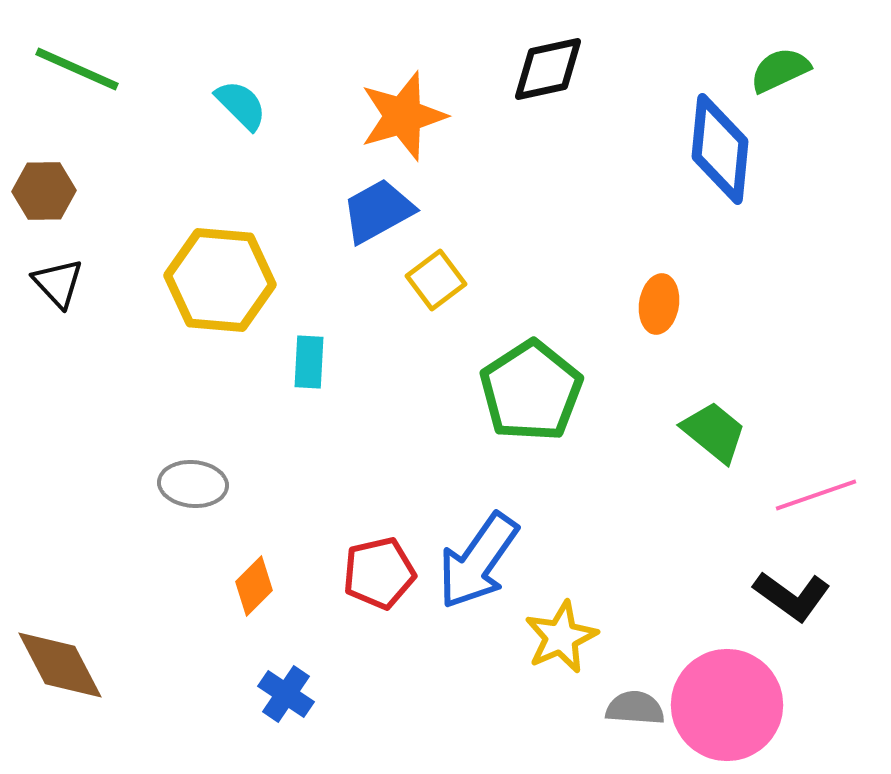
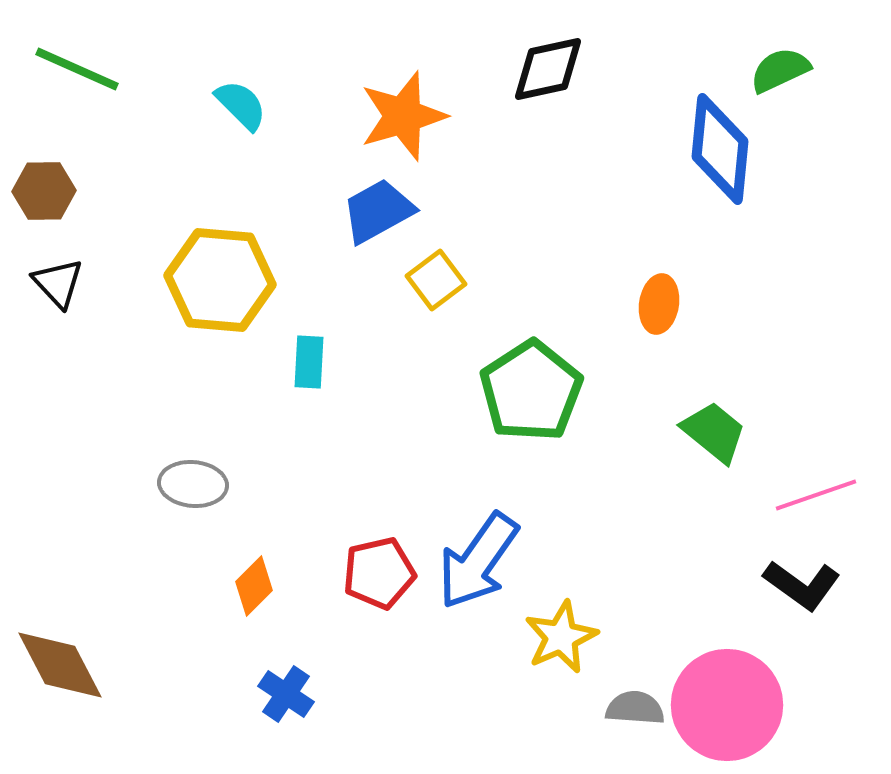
black L-shape: moved 10 px right, 11 px up
